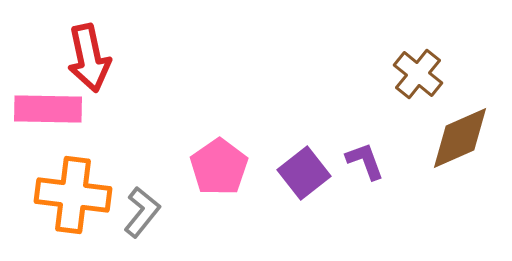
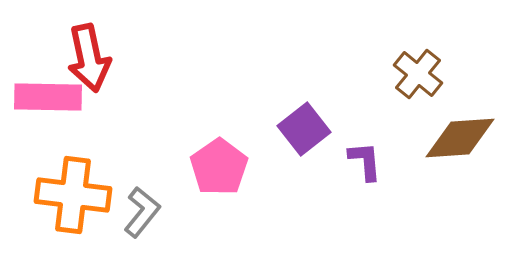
pink rectangle: moved 12 px up
brown diamond: rotated 20 degrees clockwise
purple L-shape: rotated 15 degrees clockwise
purple square: moved 44 px up
